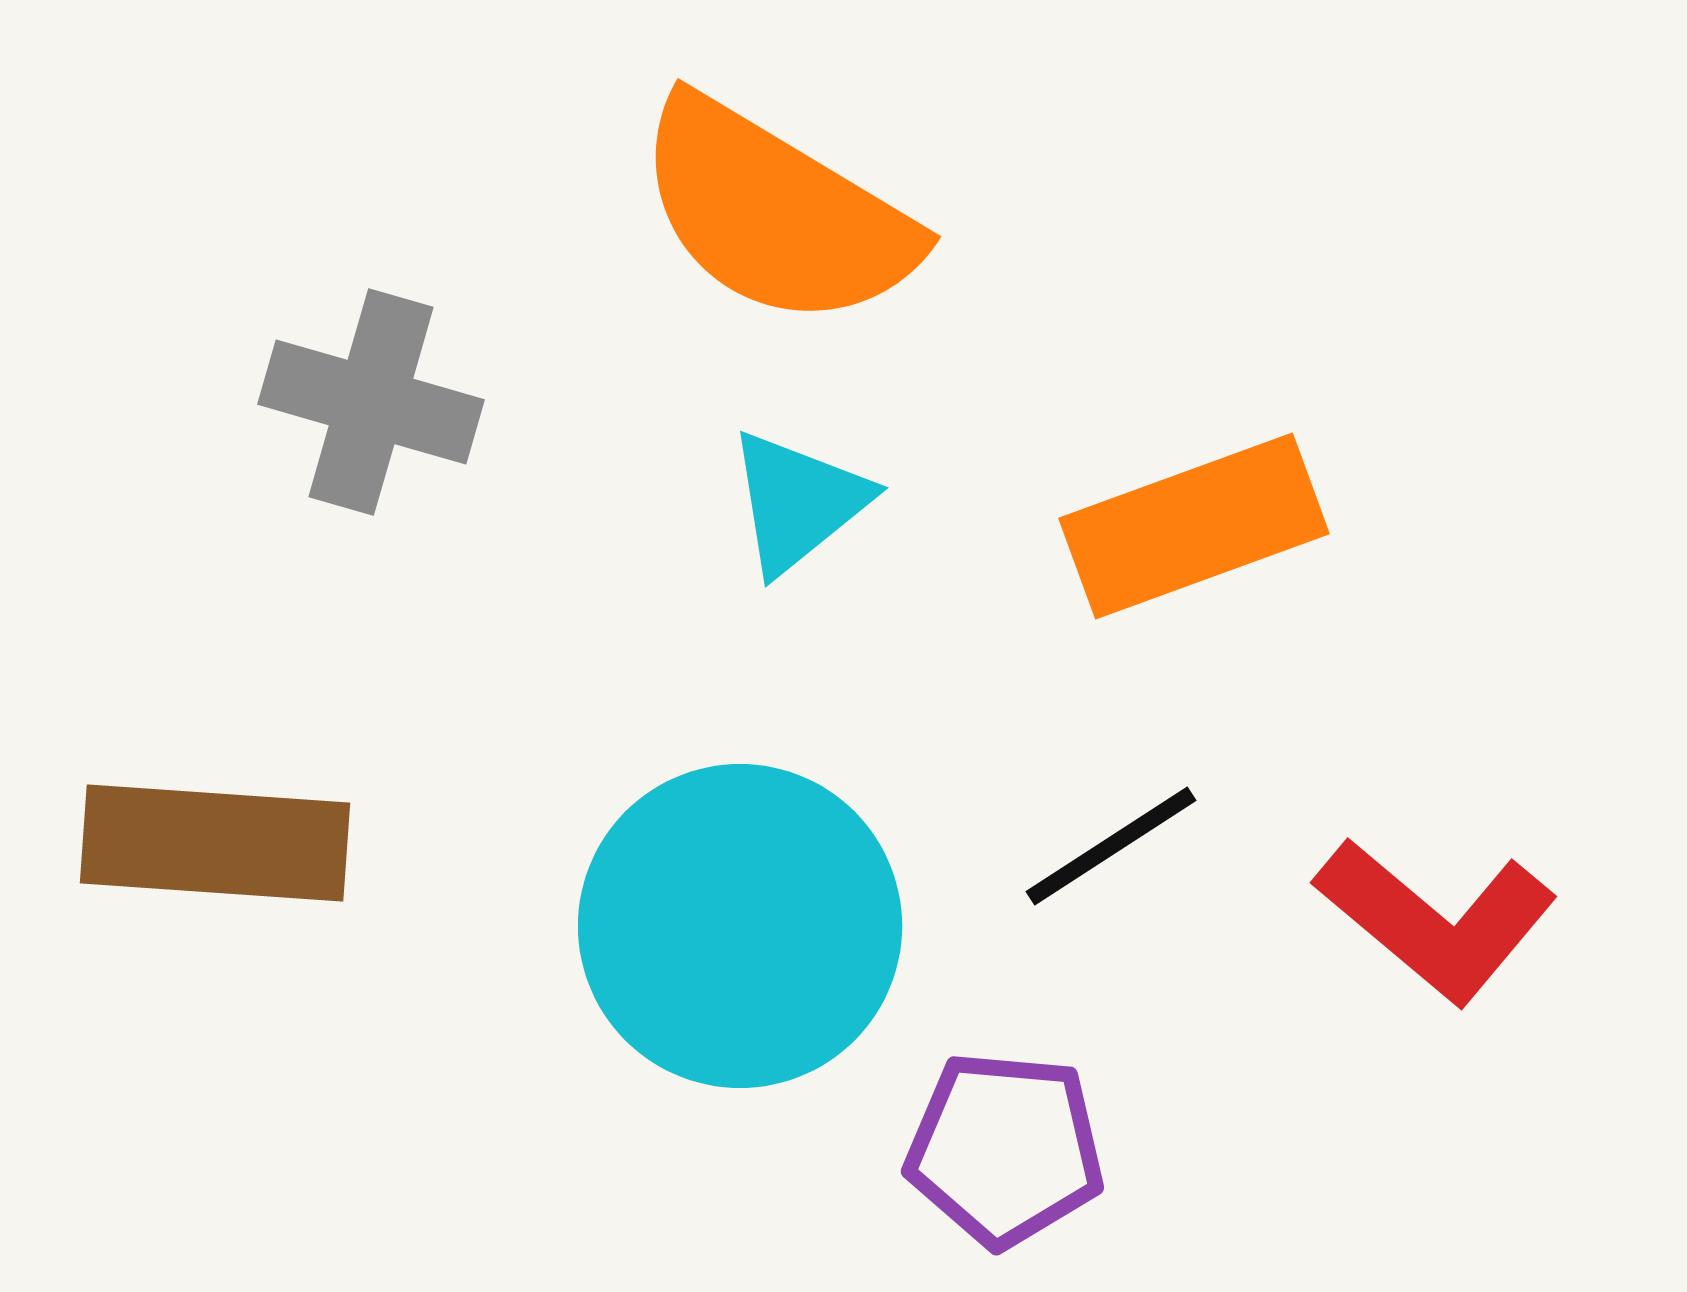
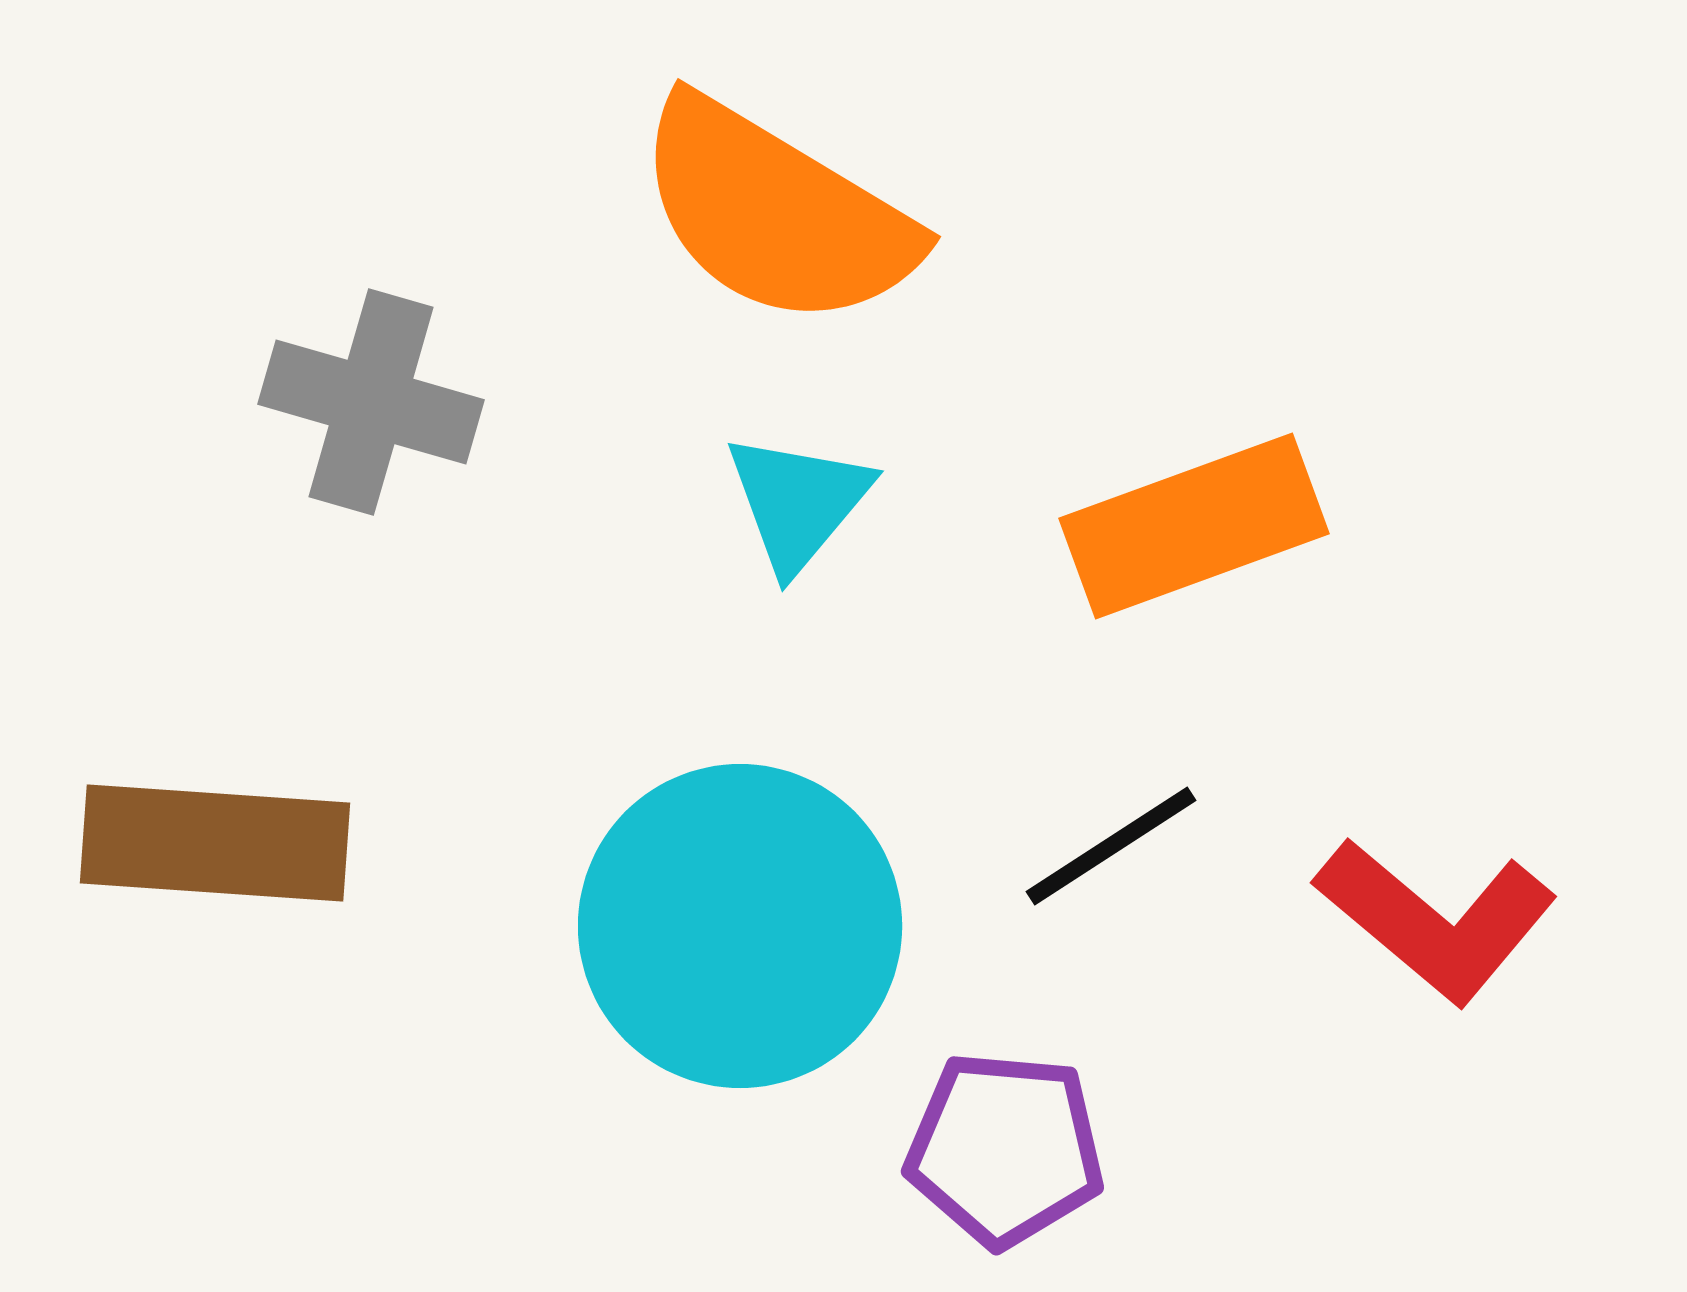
cyan triangle: rotated 11 degrees counterclockwise
